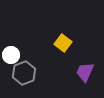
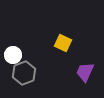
yellow square: rotated 12 degrees counterclockwise
white circle: moved 2 px right
